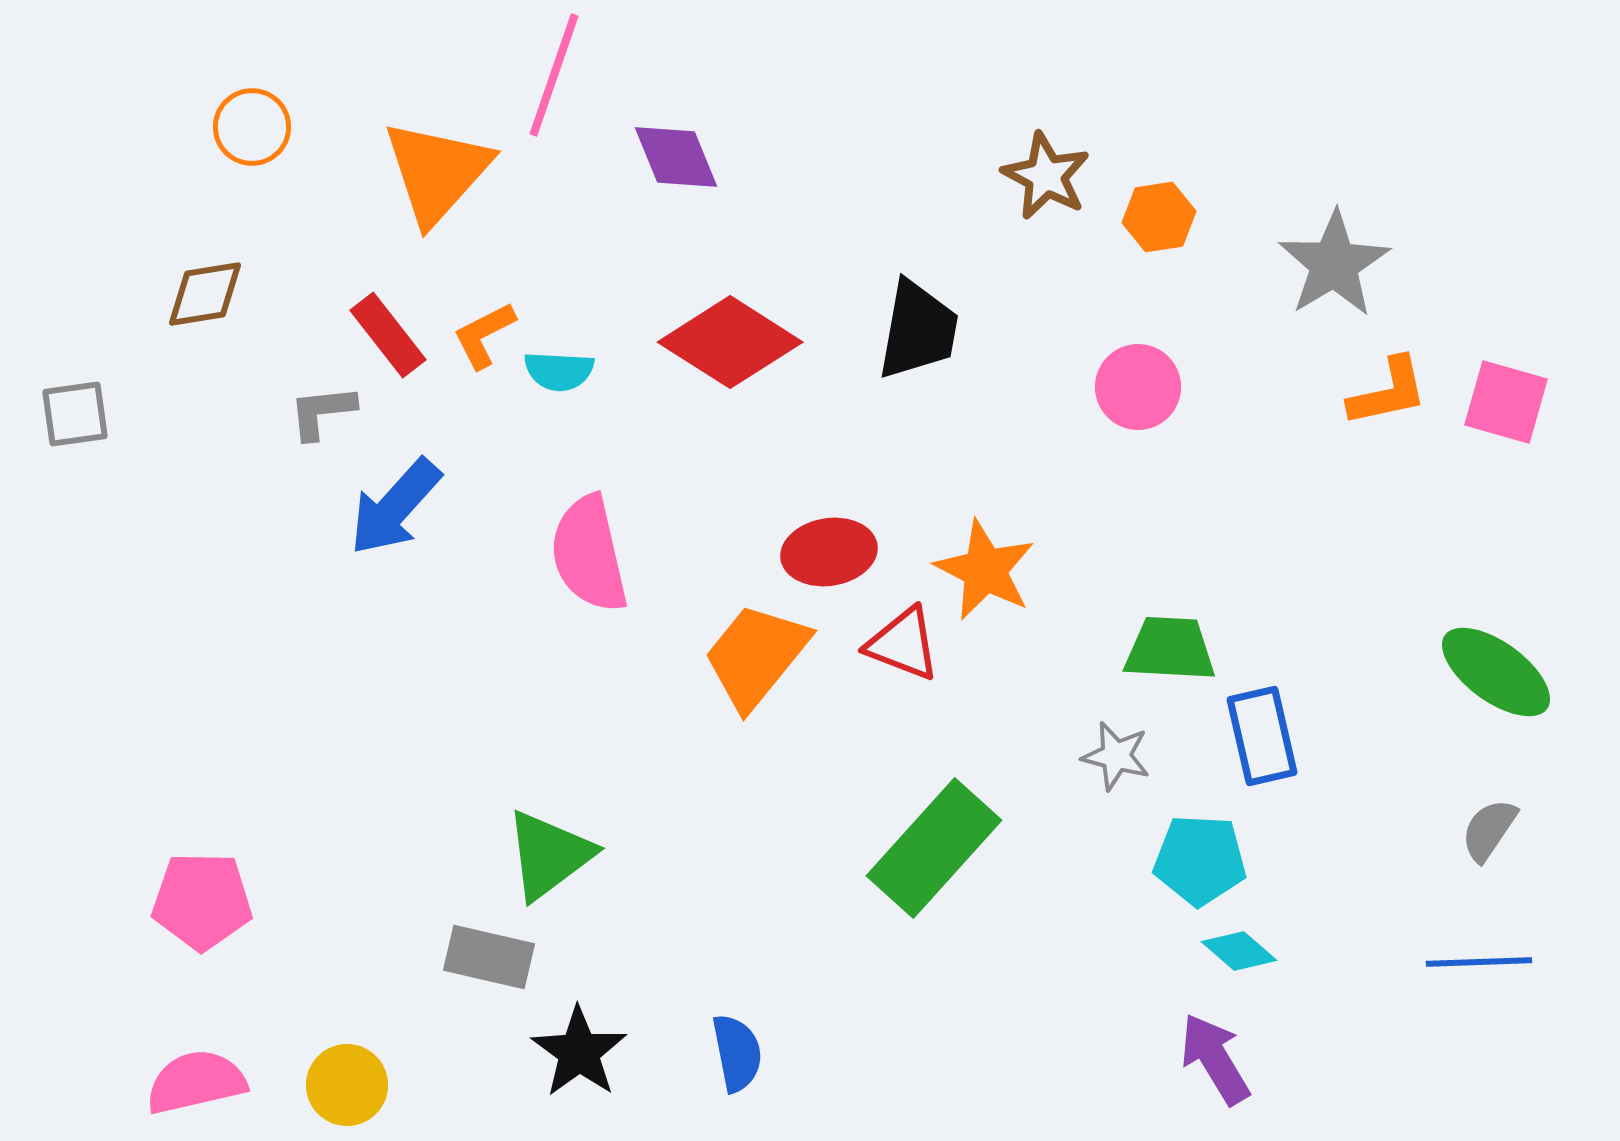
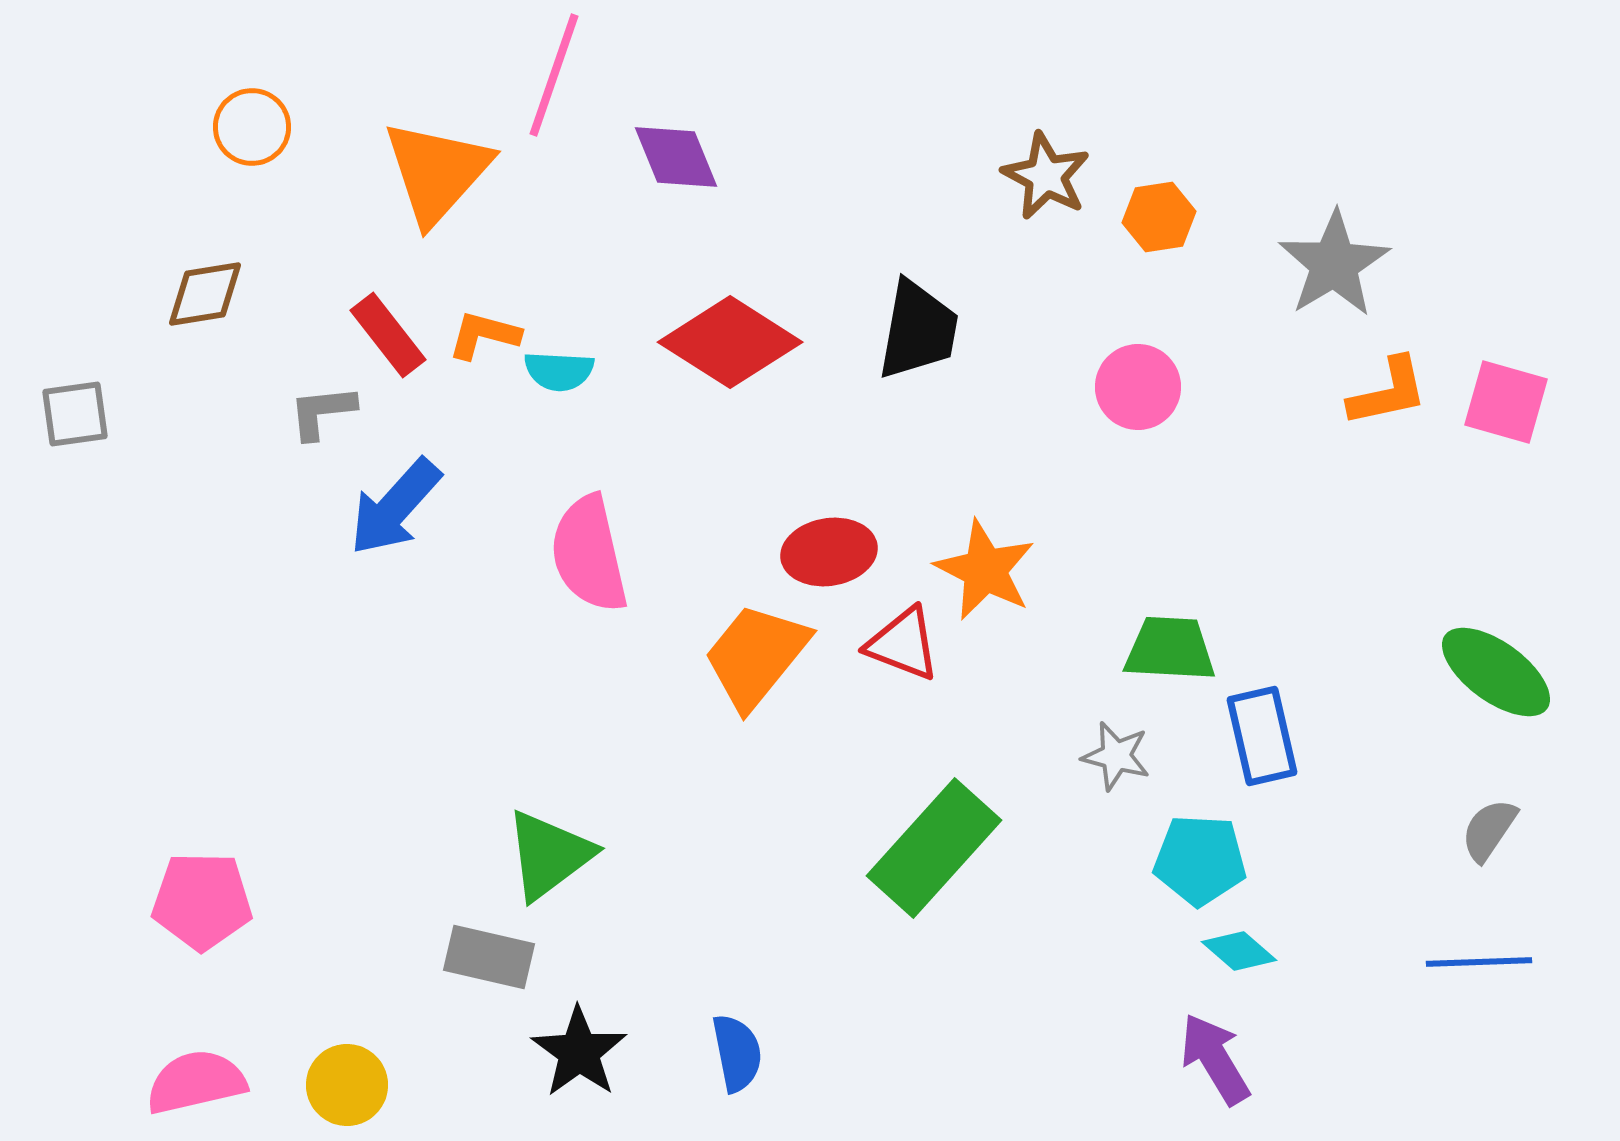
orange L-shape at (484, 335): rotated 42 degrees clockwise
